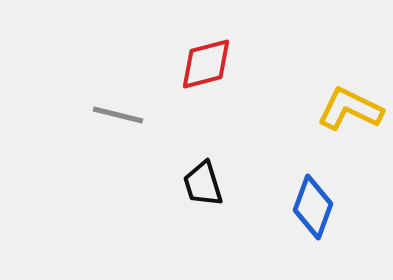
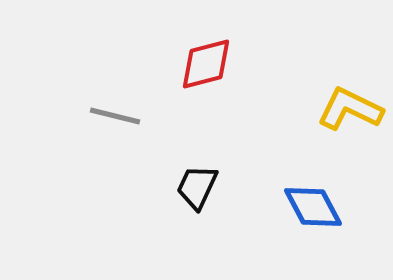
gray line: moved 3 px left, 1 px down
black trapezoid: moved 6 px left, 3 px down; rotated 42 degrees clockwise
blue diamond: rotated 48 degrees counterclockwise
